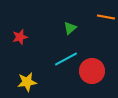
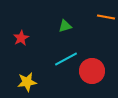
green triangle: moved 5 px left, 2 px up; rotated 24 degrees clockwise
red star: moved 1 px right, 1 px down; rotated 14 degrees counterclockwise
